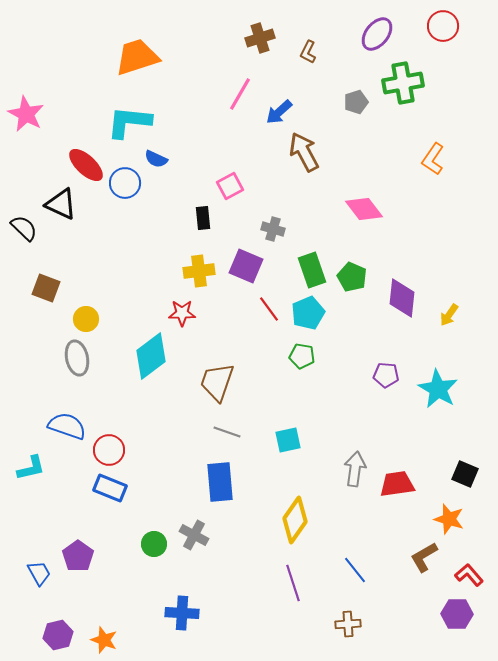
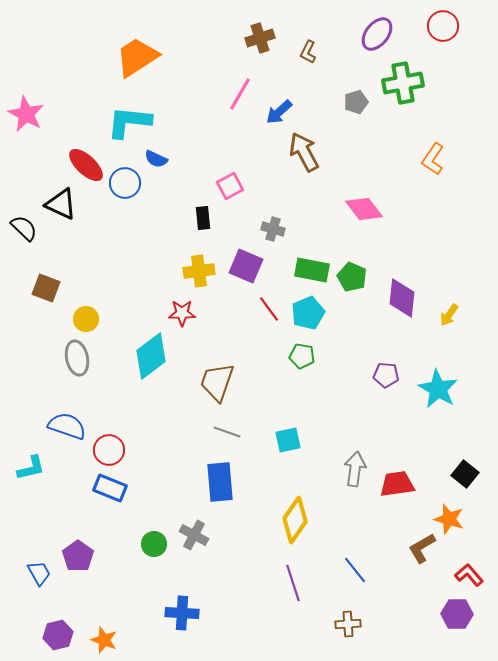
orange trapezoid at (137, 57): rotated 15 degrees counterclockwise
green rectangle at (312, 270): rotated 60 degrees counterclockwise
black square at (465, 474): rotated 16 degrees clockwise
brown L-shape at (424, 557): moved 2 px left, 9 px up
